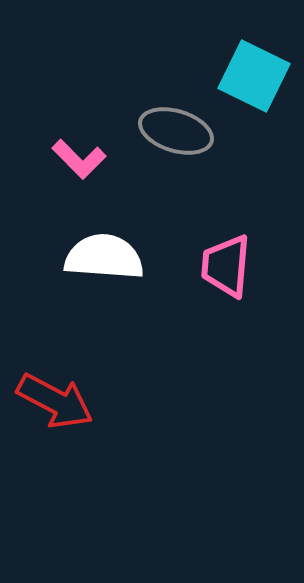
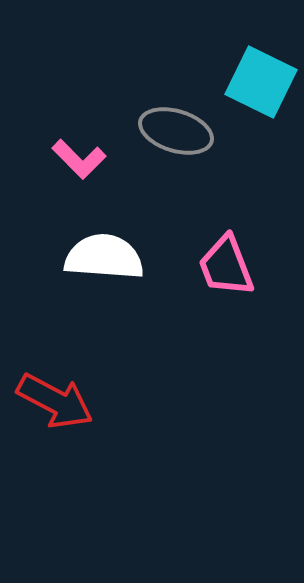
cyan square: moved 7 px right, 6 px down
pink trapezoid: rotated 26 degrees counterclockwise
